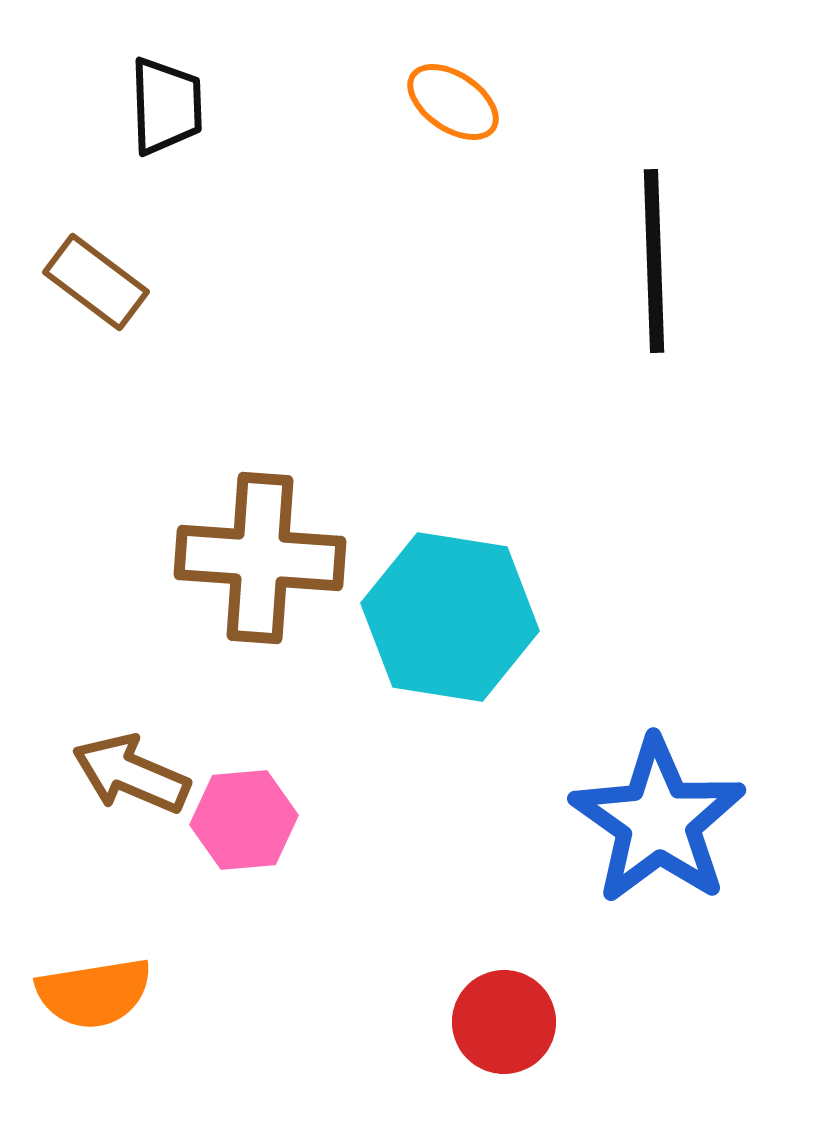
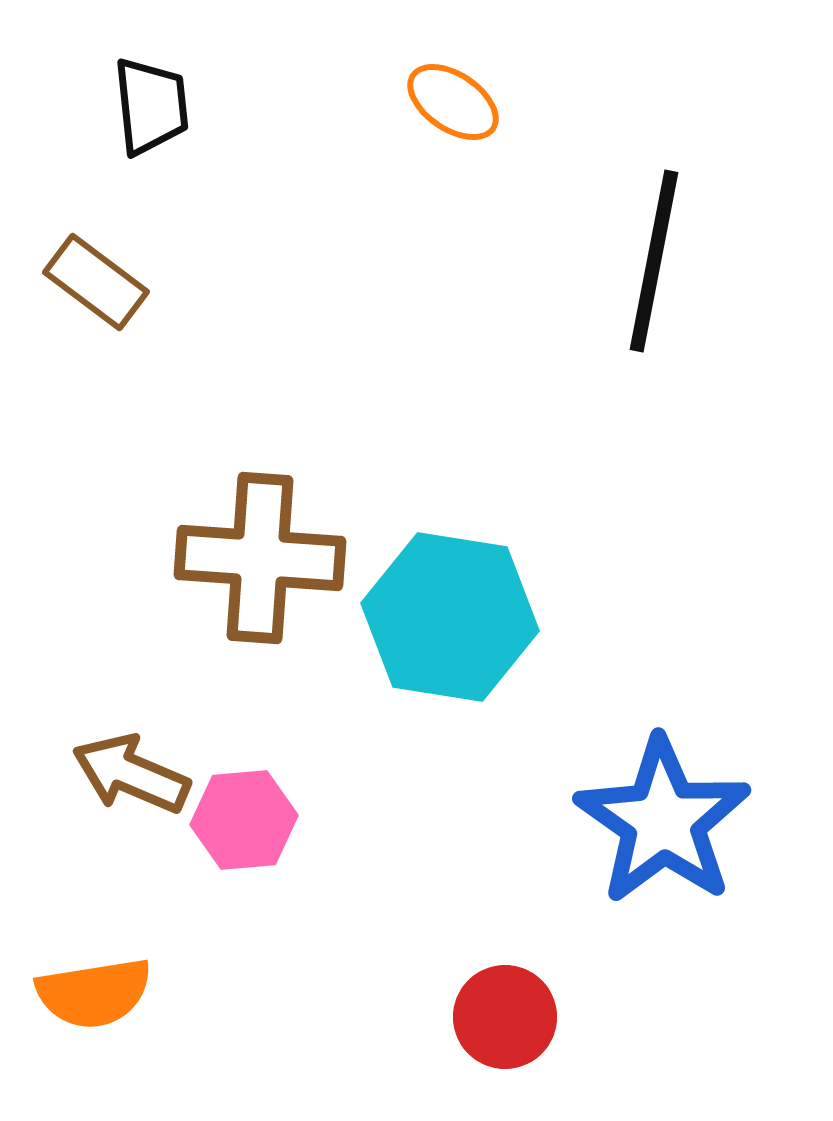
black trapezoid: moved 15 px left; rotated 4 degrees counterclockwise
black line: rotated 13 degrees clockwise
blue star: moved 5 px right
red circle: moved 1 px right, 5 px up
